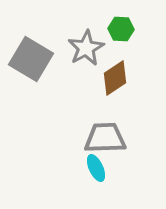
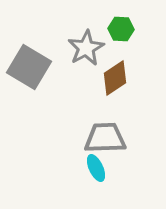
gray square: moved 2 px left, 8 px down
